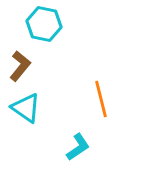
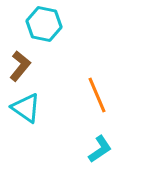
orange line: moved 4 px left, 4 px up; rotated 9 degrees counterclockwise
cyan L-shape: moved 22 px right, 2 px down
